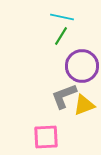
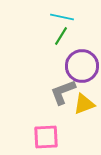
gray L-shape: moved 1 px left, 4 px up
yellow triangle: moved 1 px up
